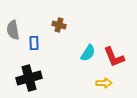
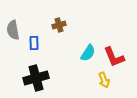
brown cross: rotated 32 degrees counterclockwise
black cross: moved 7 px right
yellow arrow: moved 3 px up; rotated 70 degrees clockwise
